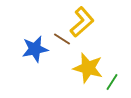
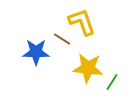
yellow L-shape: rotated 68 degrees counterclockwise
blue star: moved 1 px right, 3 px down; rotated 12 degrees clockwise
yellow star: rotated 8 degrees counterclockwise
